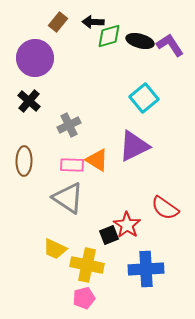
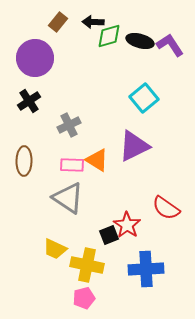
black cross: rotated 15 degrees clockwise
red semicircle: moved 1 px right
